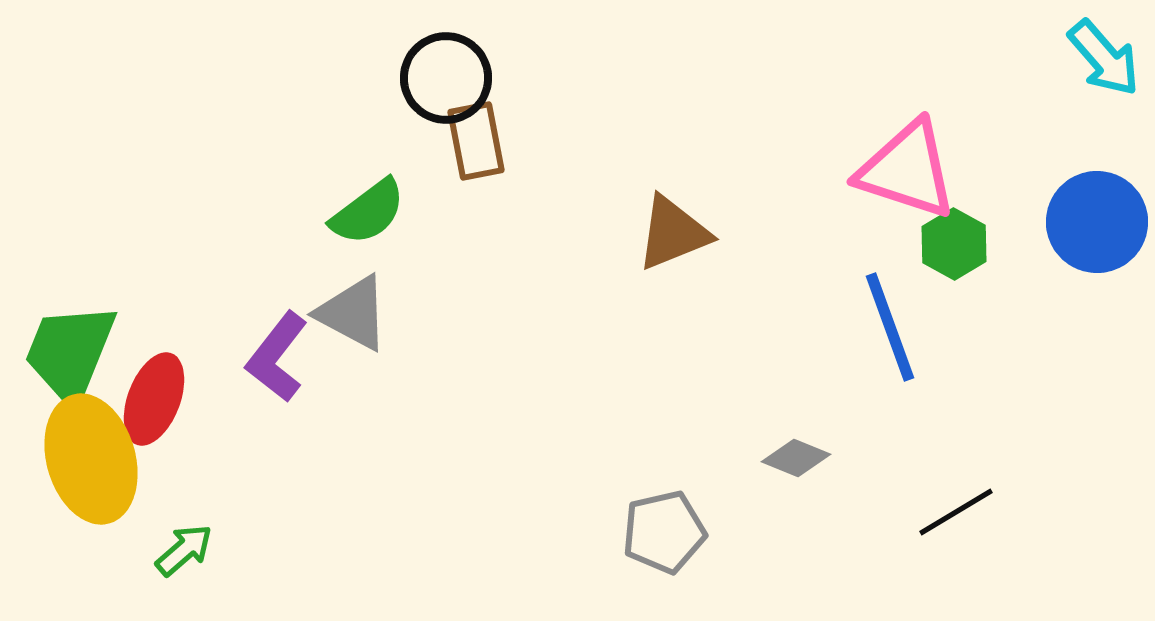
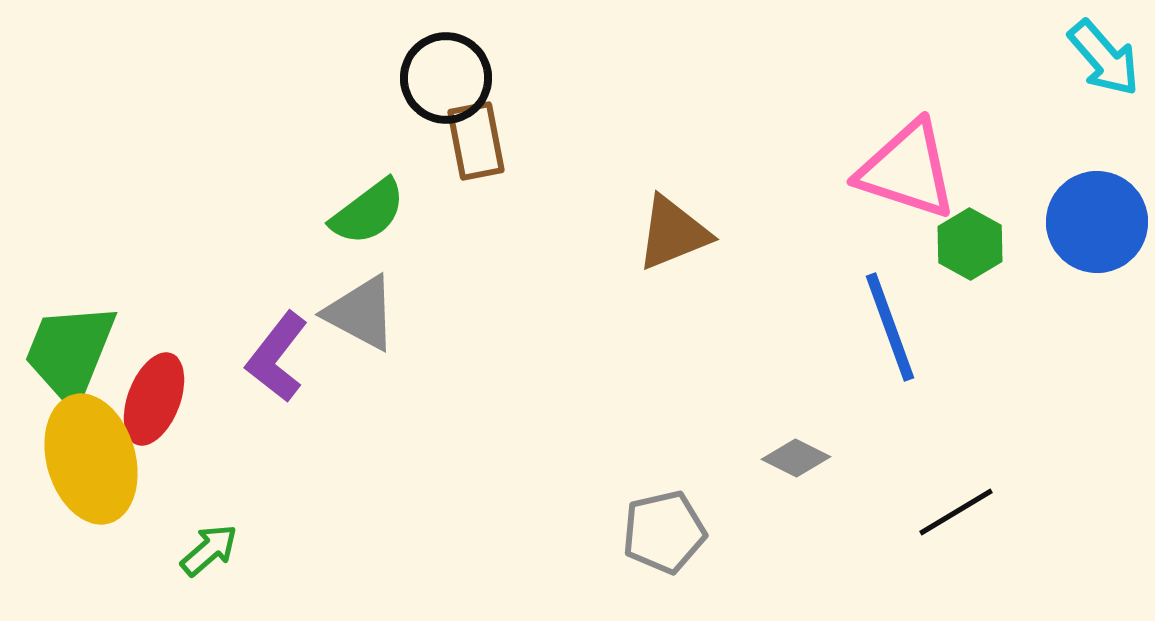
green hexagon: moved 16 px right
gray triangle: moved 8 px right
gray diamond: rotated 4 degrees clockwise
green arrow: moved 25 px right
